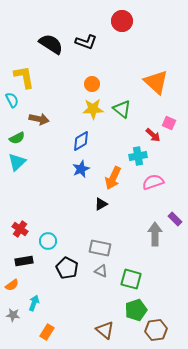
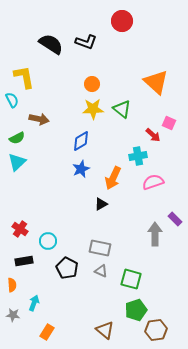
orange semicircle: rotated 56 degrees counterclockwise
